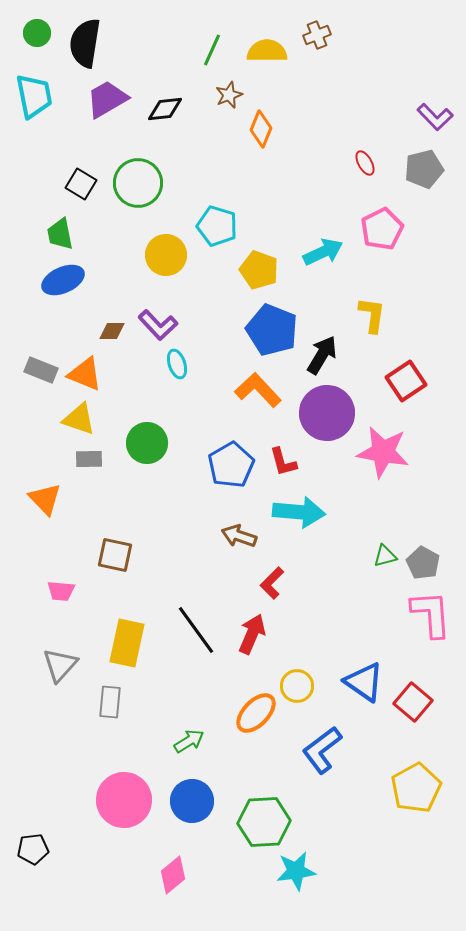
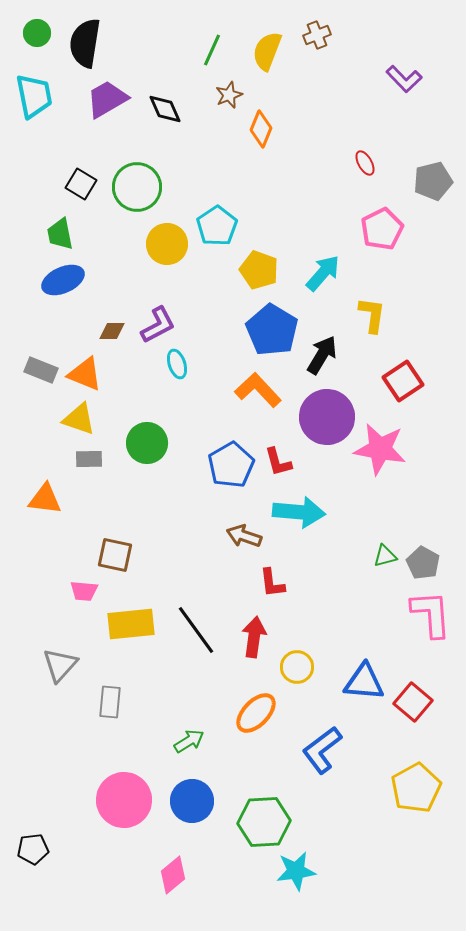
yellow semicircle at (267, 51): rotated 69 degrees counterclockwise
black diamond at (165, 109): rotated 72 degrees clockwise
purple L-shape at (435, 117): moved 31 px left, 38 px up
gray pentagon at (424, 169): moved 9 px right, 12 px down
green circle at (138, 183): moved 1 px left, 4 px down
cyan pentagon at (217, 226): rotated 21 degrees clockwise
cyan arrow at (323, 252): moved 21 px down; rotated 24 degrees counterclockwise
yellow circle at (166, 255): moved 1 px right, 11 px up
purple L-shape at (158, 325): rotated 75 degrees counterclockwise
blue pentagon at (272, 330): rotated 9 degrees clockwise
red square at (406, 381): moved 3 px left
purple circle at (327, 413): moved 4 px down
pink star at (383, 452): moved 3 px left, 3 px up
red L-shape at (283, 462): moved 5 px left
orange triangle at (45, 499): rotated 39 degrees counterclockwise
brown arrow at (239, 536): moved 5 px right
red L-shape at (272, 583): rotated 52 degrees counterclockwise
pink trapezoid at (61, 591): moved 23 px right
red arrow at (252, 634): moved 2 px right, 3 px down; rotated 15 degrees counterclockwise
yellow rectangle at (127, 643): moved 4 px right, 19 px up; rotated 72 degrees clockwise
blue triangle at (364, 682): rotated 30 degrees counterclockwise
yellow circle at (297, 686): moved 19 px up
